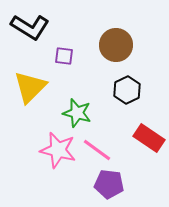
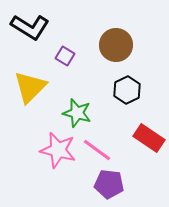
purple square: moved 1 px right; rotated 24 degrees clockwise
